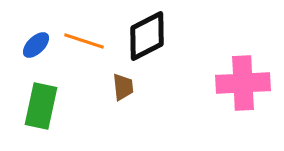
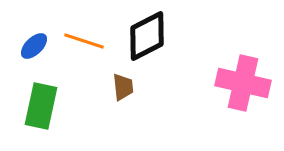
blue ellipse: moved 2 px left, 1 px down
pink cross: rotated 16 degrees clockwise
